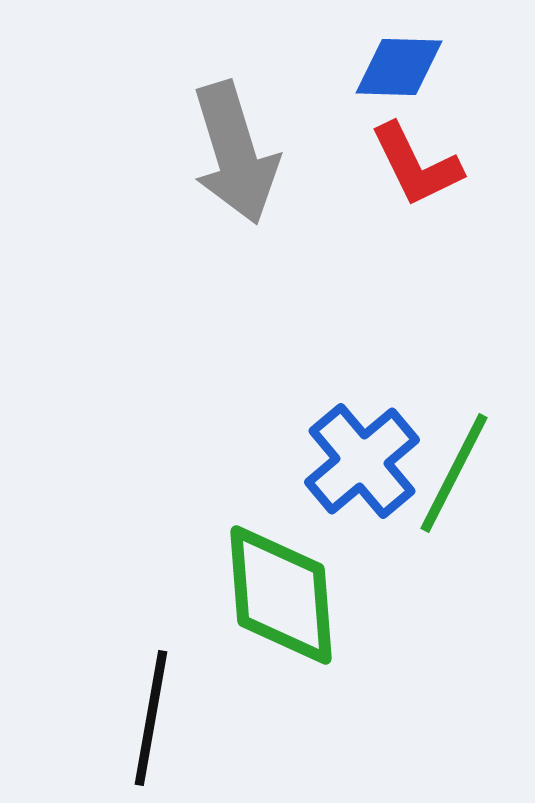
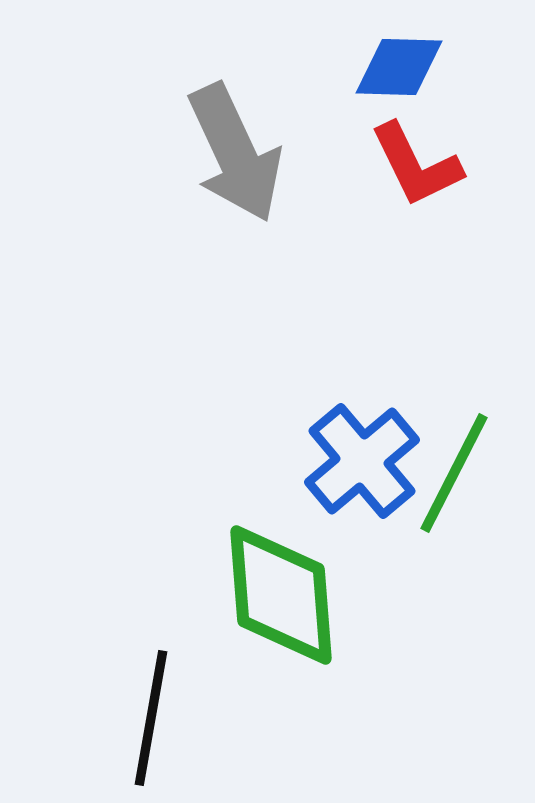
gray arrow: rotated 8 degrees counterclockwise
